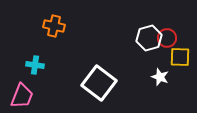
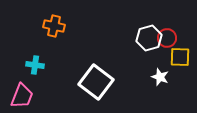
white square: moved 3 px left, 1 px up
